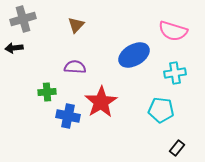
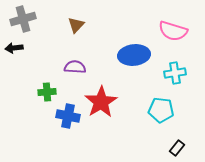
blue ellipse: rotated 24 degrees clockwise
